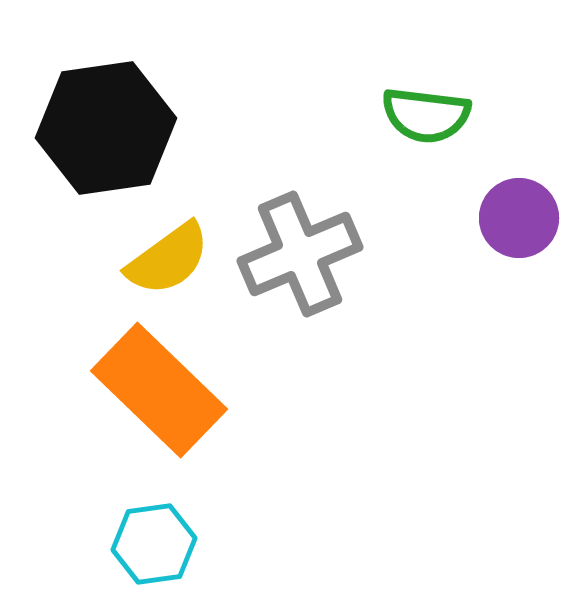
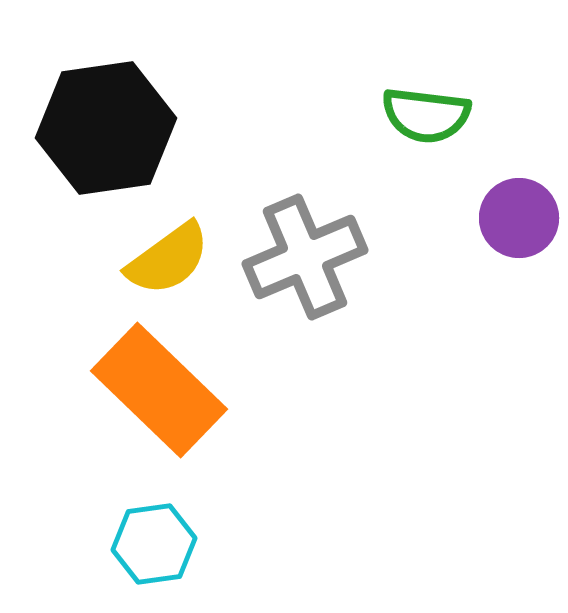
gray cross: moved 5 px right, 3 px down
